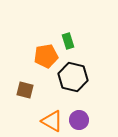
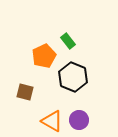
green rectangle: rotated 21 degrees counterclockwise
orange pentagon: moved 2 px left; rotated 15 degrees counterclockwise
black hexagon: rotated 8 degrees clockwise
brown square: moved 2 px down
